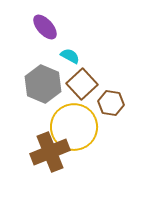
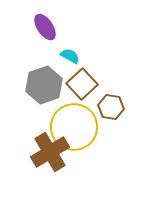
purple ellipse: rotated 8 degrees clockwise
gray hexagon: moved 1 px right, 1 px down; rotated 18 degrees clockwise
brown hexagon: moved 4 px down
brown cross: rotated 9 degrees counterclockwise
